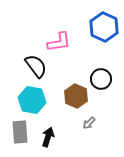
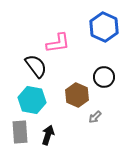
pink L-shape: moved 1 px left, 1 px down
black circle: moved 3 px right, 2 px up
brown hexagon: moved 1 px right, 1 px up
gray arrow: moved 6 px right, 6 px up
black arrow: moved 2 px up
